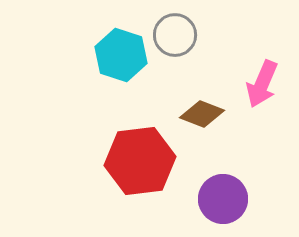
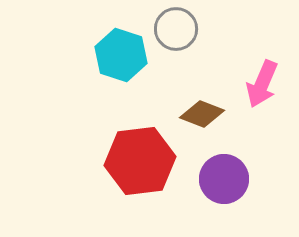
gray circle: moved 1 px right, 6 px up
purple circle: moved 1 px right, 20 px up
